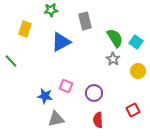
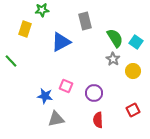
green star: moved 9 px left
yellow circle: moved 5 px left
